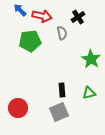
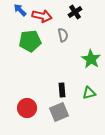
black cross: moved 3 px left, 5 px up
gray semicircle: moved 1 px right, 2 px down
red circle: moved 9 px right
